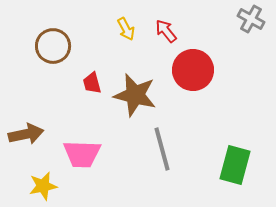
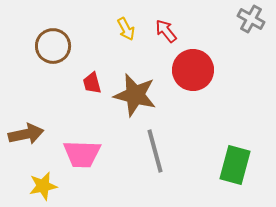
gray line: moved 7 px left, 2 px down
